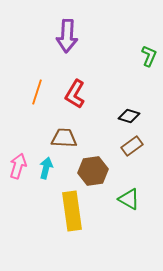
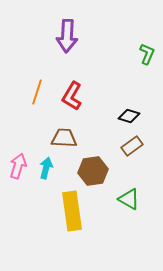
green L-shape: moved 2 px left, 2 px up
red L-shape: moved 3 px left, 2 px down
